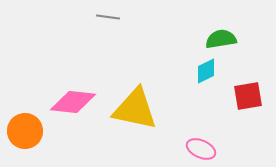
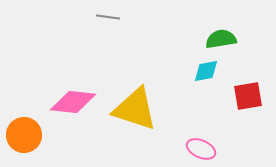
cyan diamond: rotated 16 degrees clockwise
yellow triangle: rotated 6 degrees clockwise
orange circle: moved 1 px left, 4 px down
